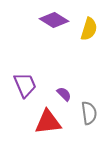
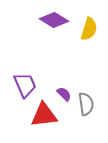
gray semicircle: moved 3 px left, 9 px up
red triangle: moved 4 px left, 7 px up
